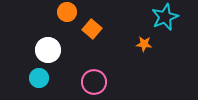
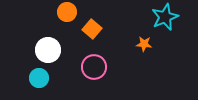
pink circle: moved 15 px up
